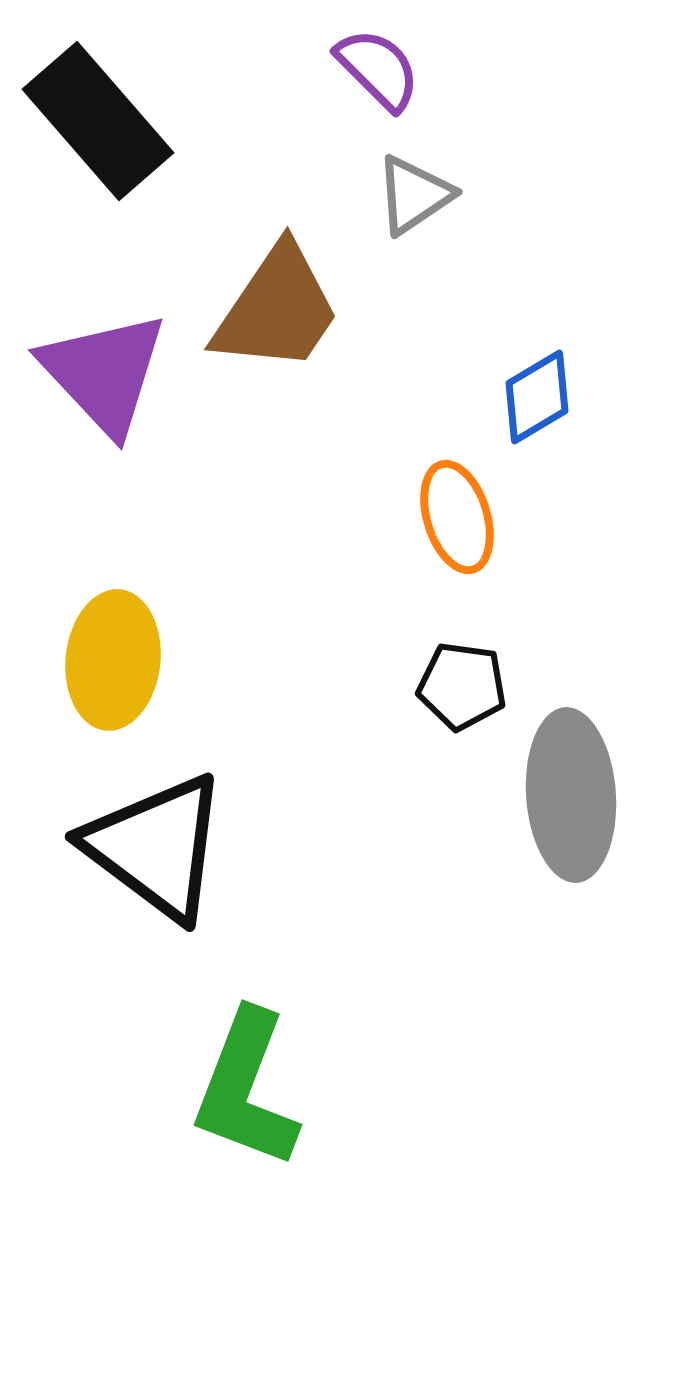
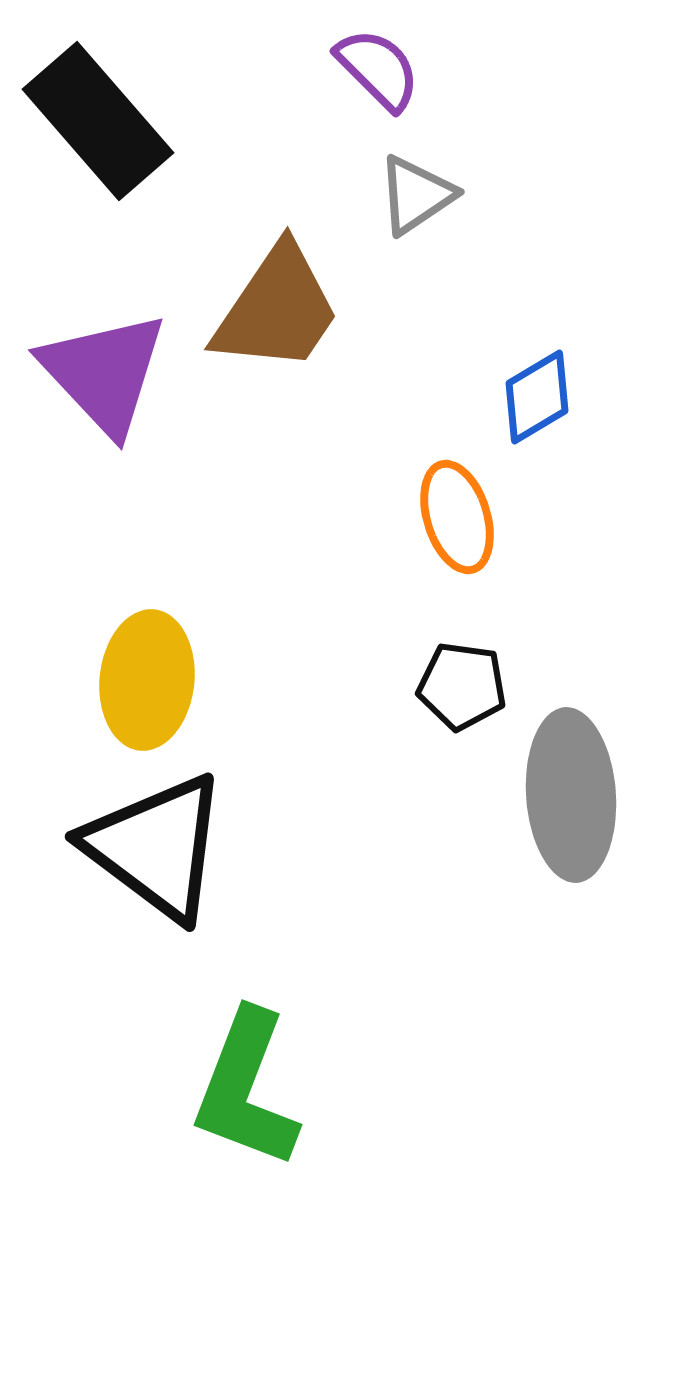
gray triangle: moved 2 px right
yellow ellipse: moved 34 px right, 20 px down
